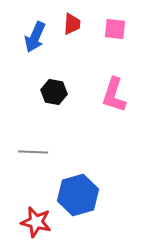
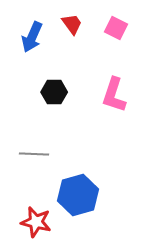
red trapezoid: rotated 40 degrees counterclockwise
pink square: moved 1 px right, 1 px up; rotated 20 degrees clockwise
blue arrow: moved 3 px left
black hexagon: rotated 10 degrees counterclockwise
gray line: moved 1 px right, 2 px down
